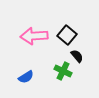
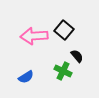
black square: moved 3 px left, 5 px up
